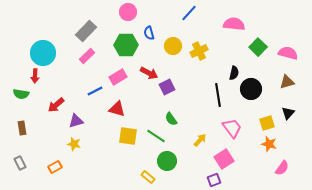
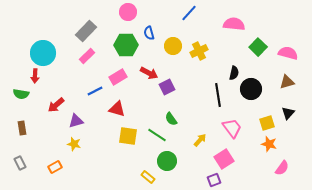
green line at (156, 136): moved 1 px right, 1 px up
